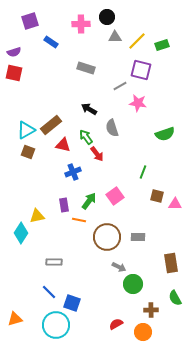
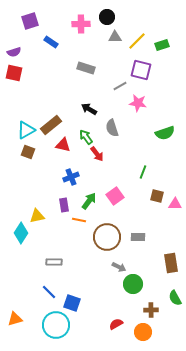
green semicircle at (165, 134): moved 1 px up
blue cross at (73, 172): moved 2 px left, 5 px down
